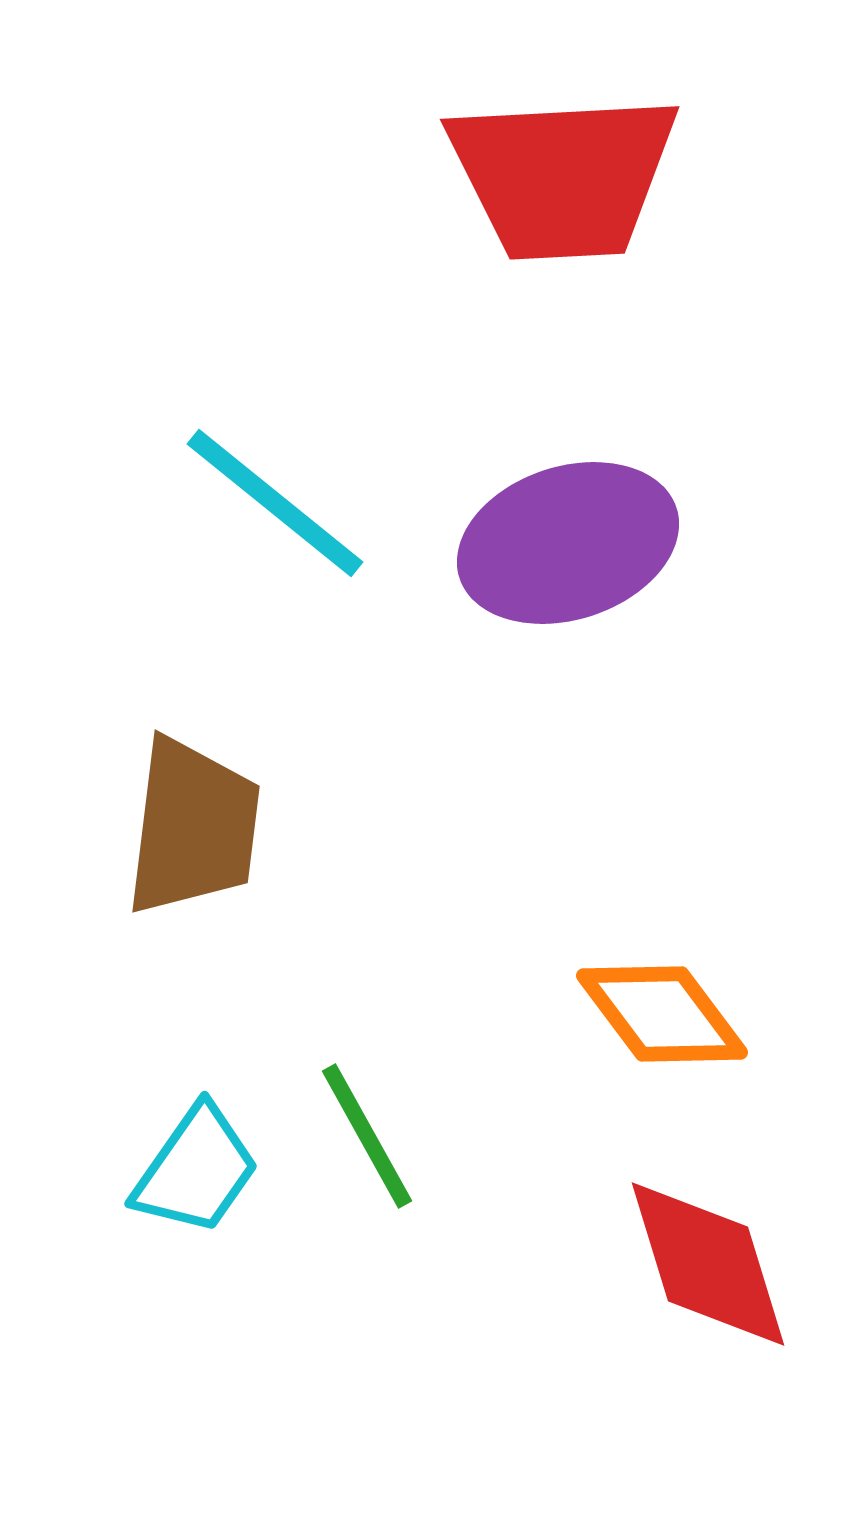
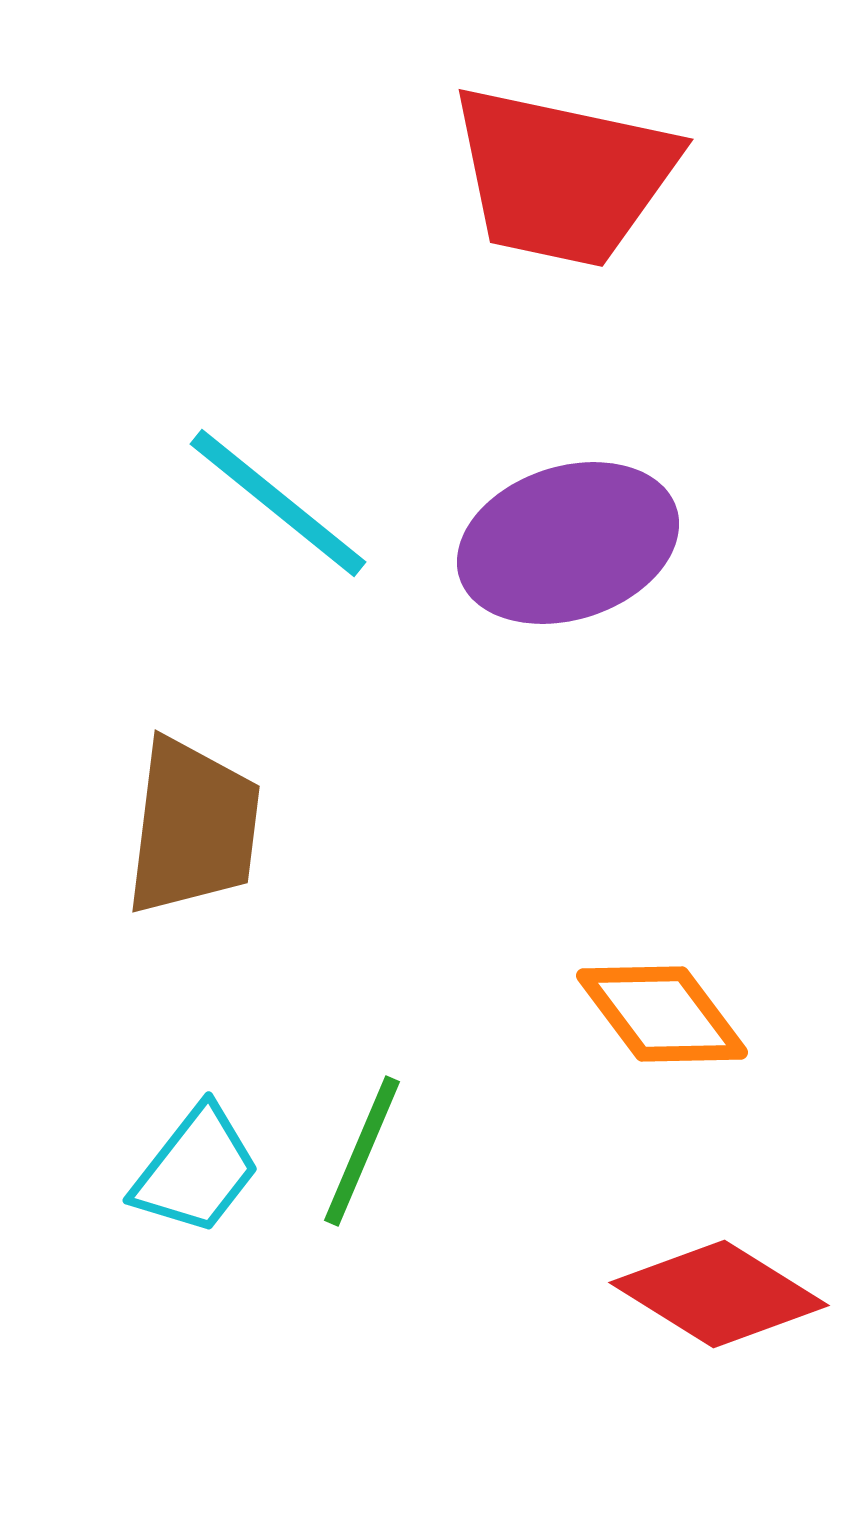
red trapezoid: rotated 15 degrees clockwise
cyan line: moved 3 px right
green line: moved 5 px left, 15 px down; rotated 52 degrees clockwise
cyan trapezoid: rotated 3 degrees clockwise
red diamond: moved 11 px right, 30 px down; rotated 41 degrees counterclockwise
